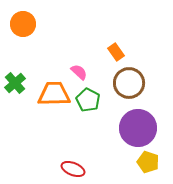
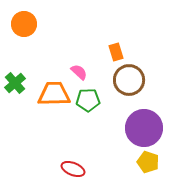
orange circle: moved 1 px right
orange rectangle: rotated 18 degrees clockwise
brown circle: moved 3 px up
green pentagon: rotated 30 degrees counterclockwise
purple circle: moved 6 px right
